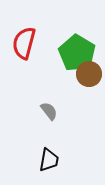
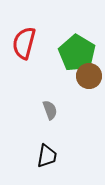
brown circle: moved 2 px down
gray semicircle: moved 1 px right, 1 px up; rotated 18 degrees clockwise
black trapezoid: moved 2 px left, 4 px up
